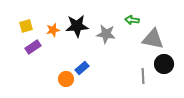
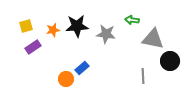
black circle: moved 6 px right, 3 px up
